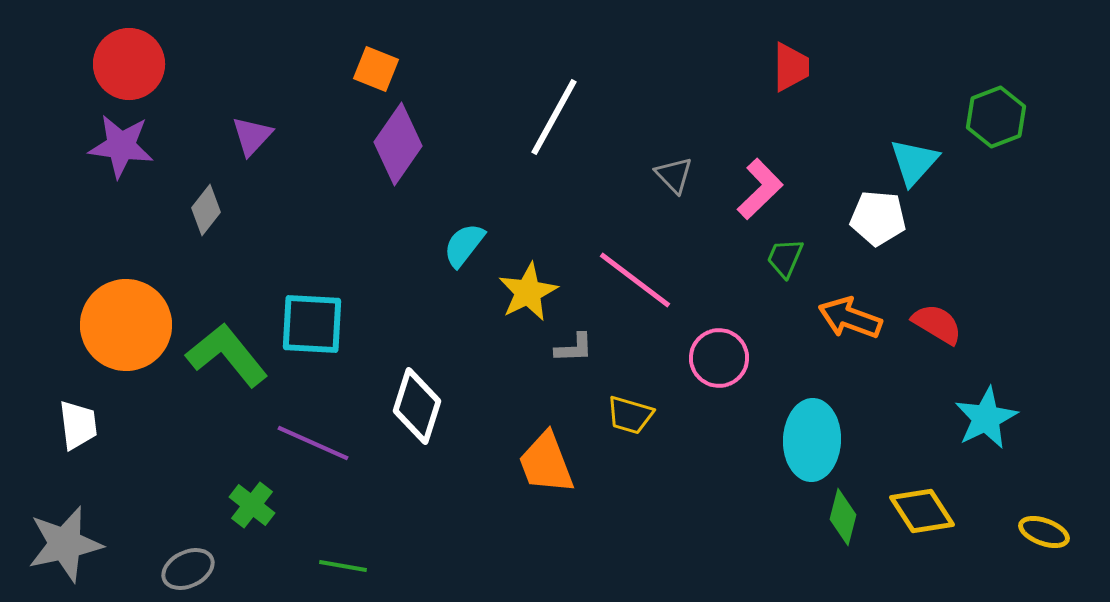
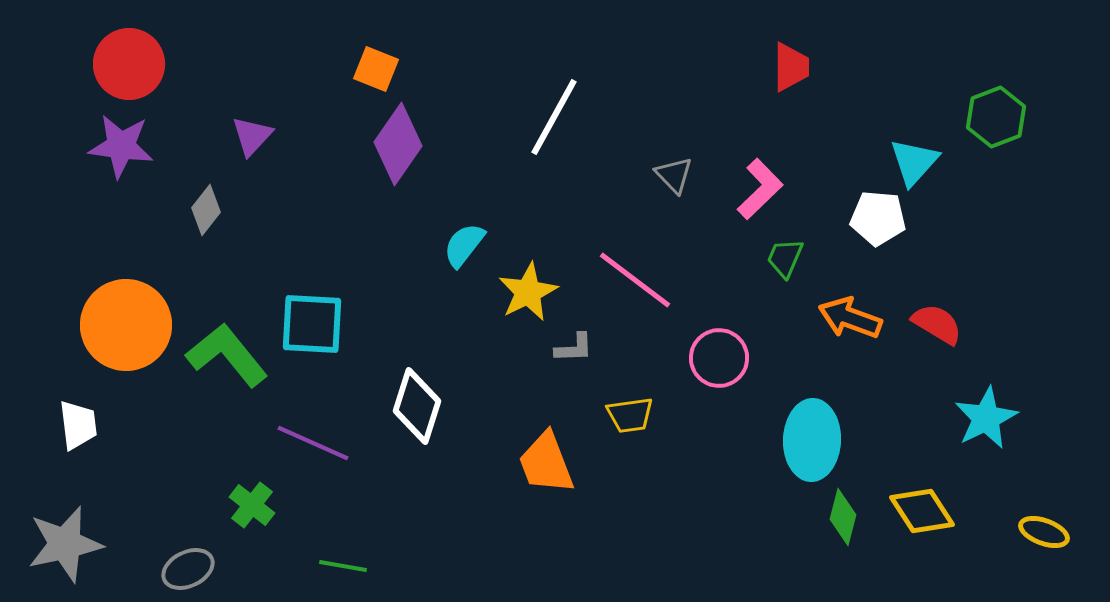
yellow trapezoid: rotated 24 degrees counterclockwise
